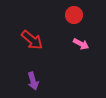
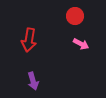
red circle: moved 1 px right, 1 px down
red arrow: moved 3 px left; rotated 60 degrees clockwise
